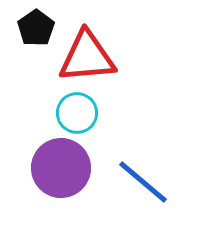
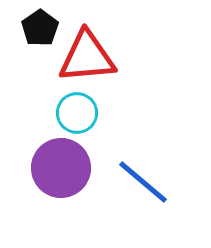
black pentagon: moved 4 px right
